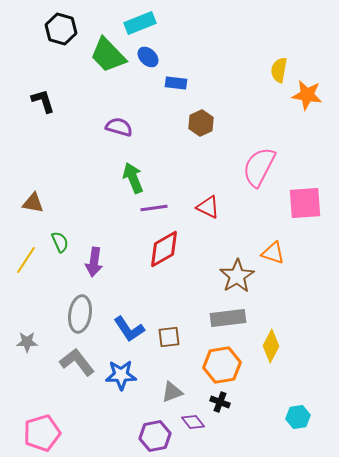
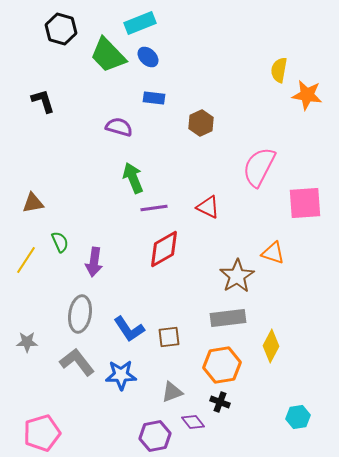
blue rectangle: moved 22 px left, 15 px down
brown triangle: rotated 20 degrees counterclockwise
